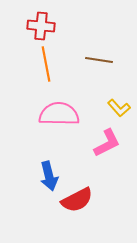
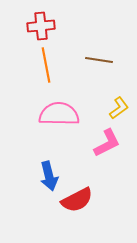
red cross: rotated 12 degrees counterclockwise
orange line: moved 1 px down
yellow L-shape: rotated 85 degrees counterclockwise
